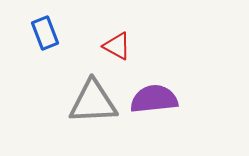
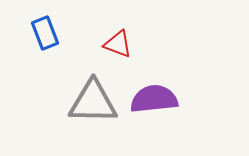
red triangle: moved 1 px right, 2 px up; rotated 8 degrees counterclockwise
gray triangle: rotated 4 degrees clockwise
